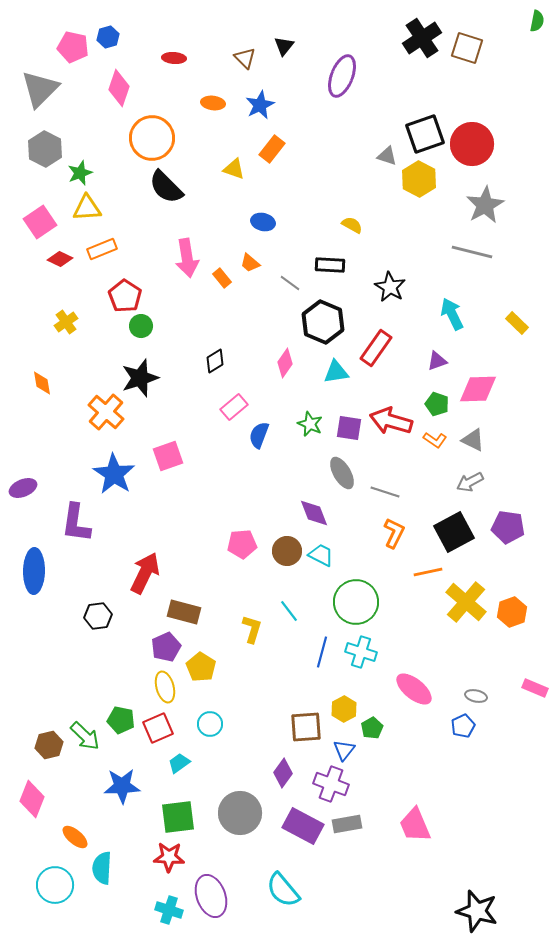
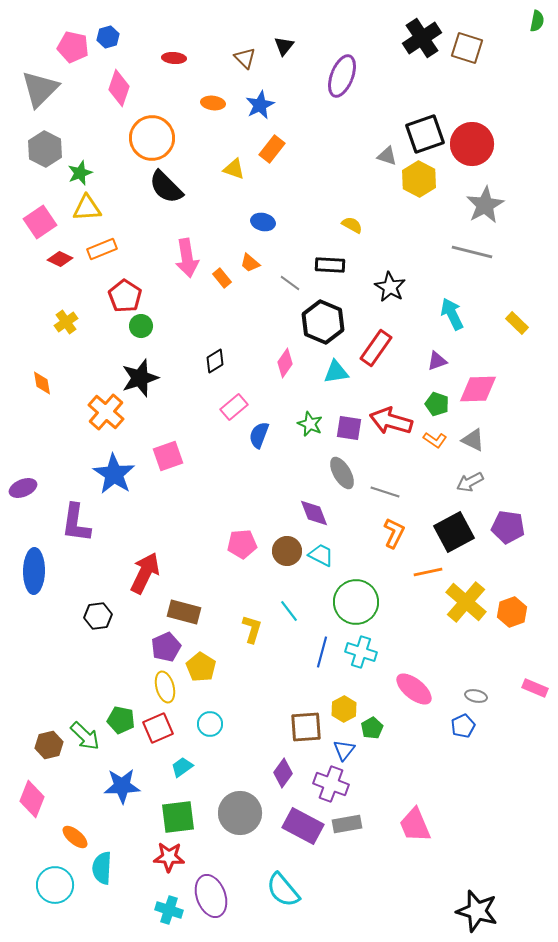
cyan trapezoid at (179, 763): moved 3 px right, 4 px down
